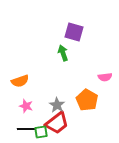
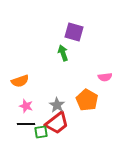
black line: moved 5 px up
